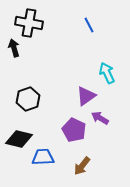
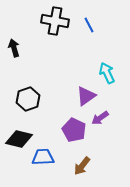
black cross: moved 26 px right, 2 px up
purple arrow: rotated 66 degrees counterclockwise
